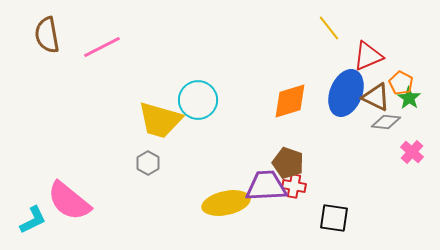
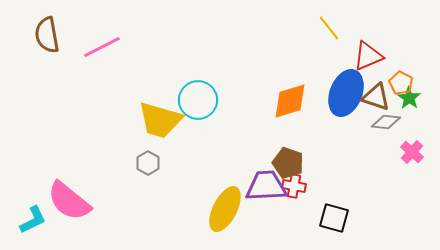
brown triangle: rotated 8 degrees counterclockwise
yellow ellipse: moved 1 px left, 6 px down; rotated 51 degrees counterclockwise
black square: rotated 8 degrees clockwise
